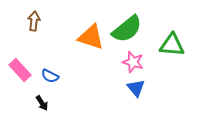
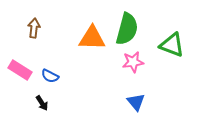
brown arrow: moved 7 px down
green semicircle: rotated 36 degrees counterclockwise
orange triangle: moved 1 px right, 1 px down; rotated 16 degrees counterclockwise
green triangle: rotated 16 degrees clockwise
pink star: rotated 25 degrees counterclockwise
pink rectangle: rotated 15 degrees counterclockwise
blue triangle: moved 14 px down
